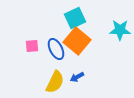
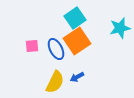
cyan square: rotated 10 degrees counterclockwise
cyan star: moved 2 px up; rotated 15 degrees counterclockwise
orange square: rotated 16 degrees clockwise
